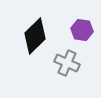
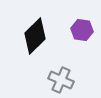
gray cross: moved 6 px left, 17 px down
